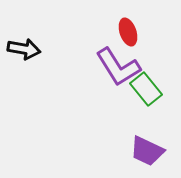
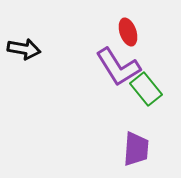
purple trapezoid: moved 11 px left, 2 px up; rotated 111 degrees counterclockwise
